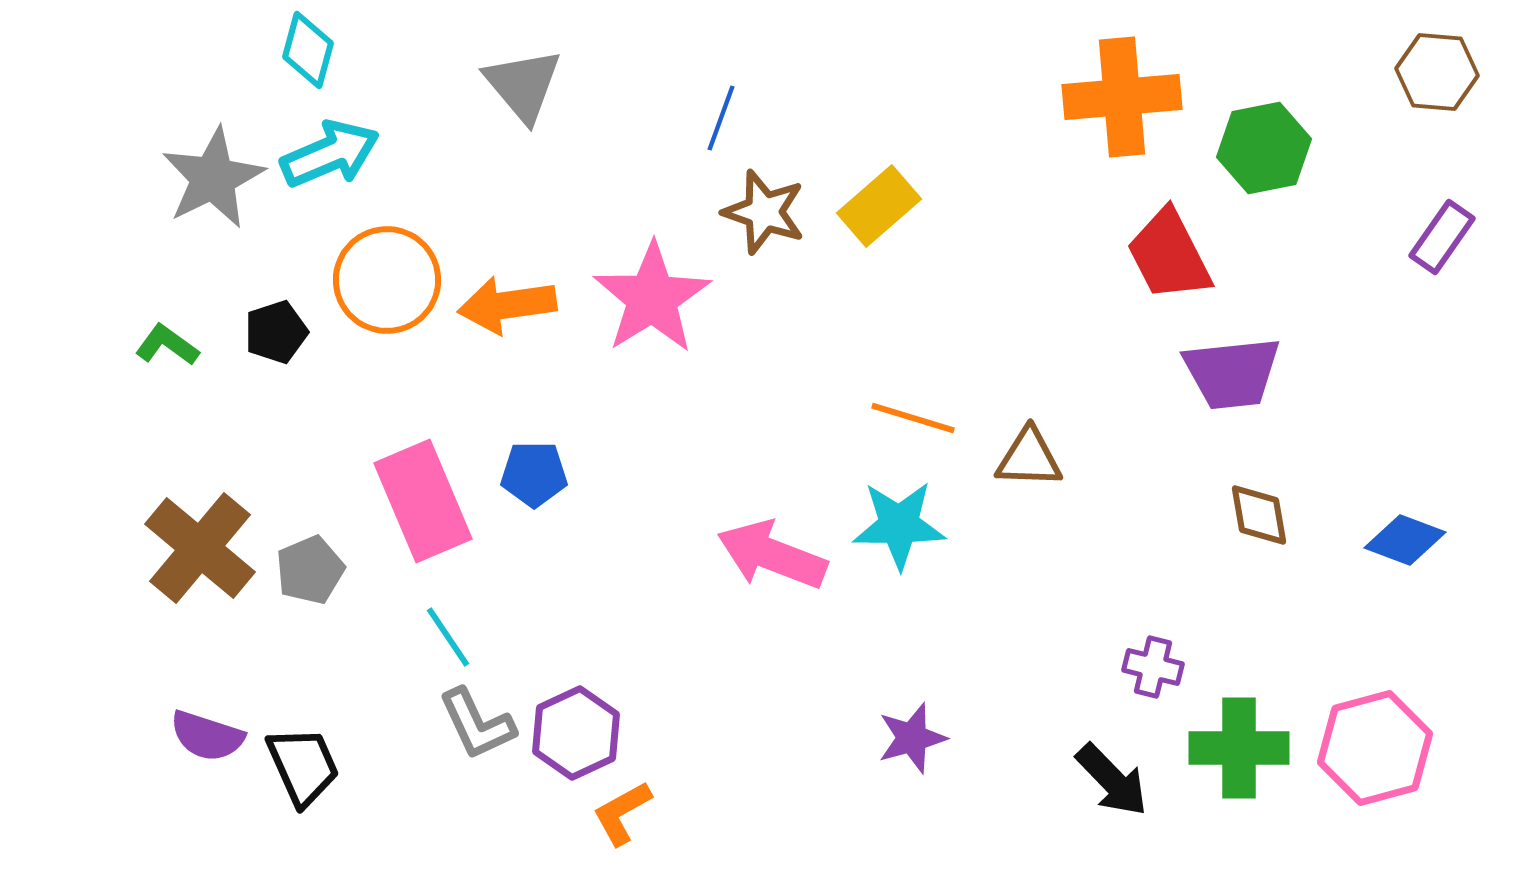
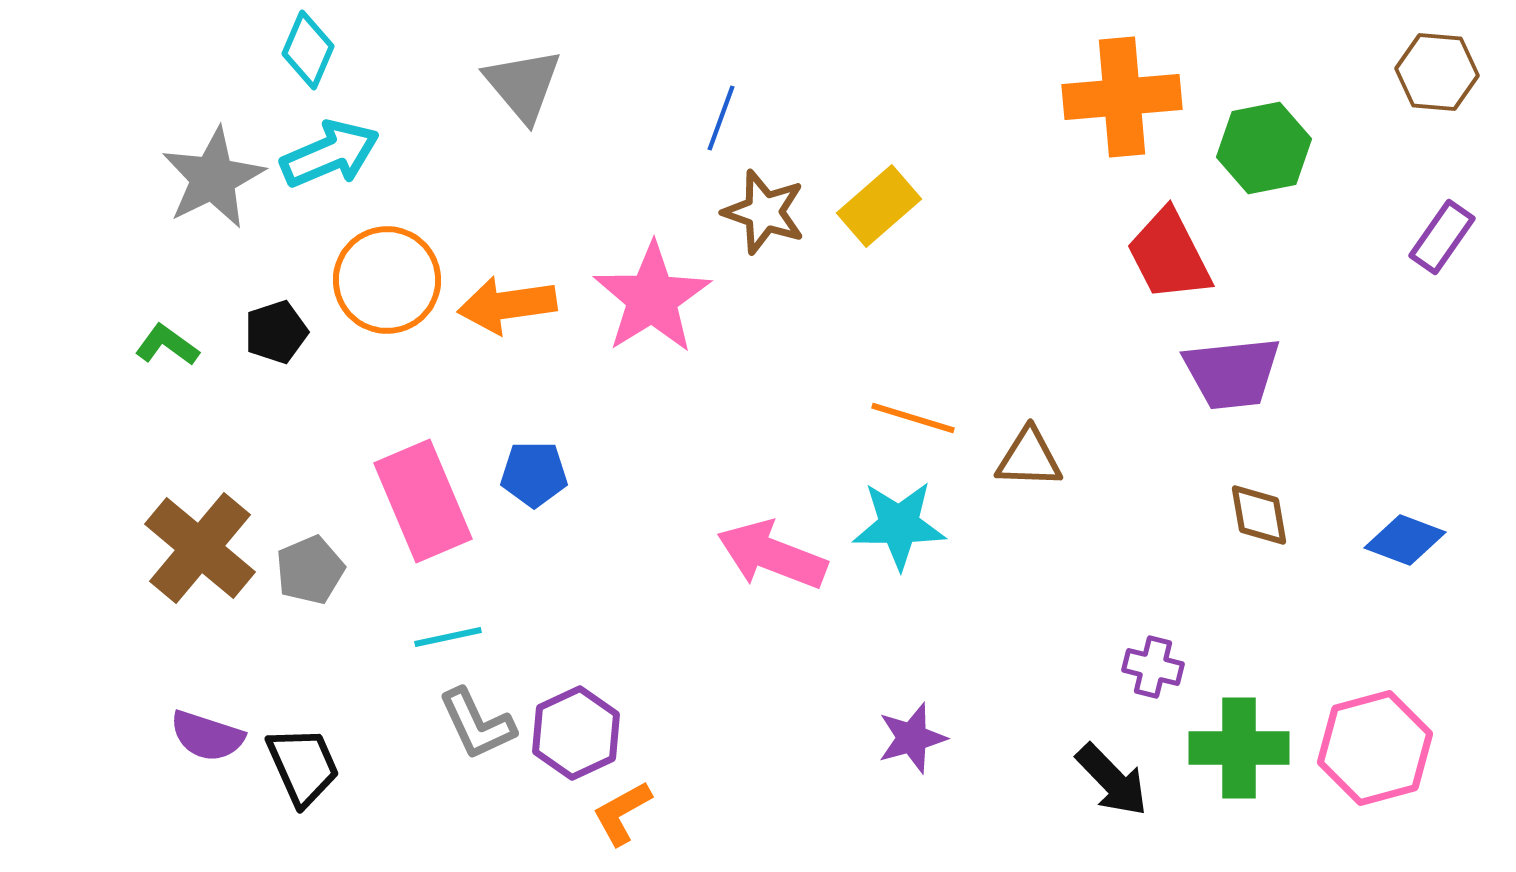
cyan diamond: rotated 8 degrees clockwise
cyan line: rotated 68 degrees counterclockwise
